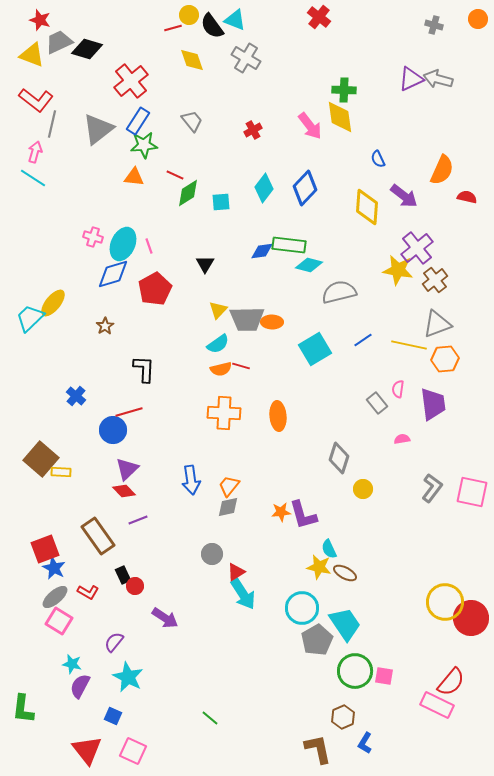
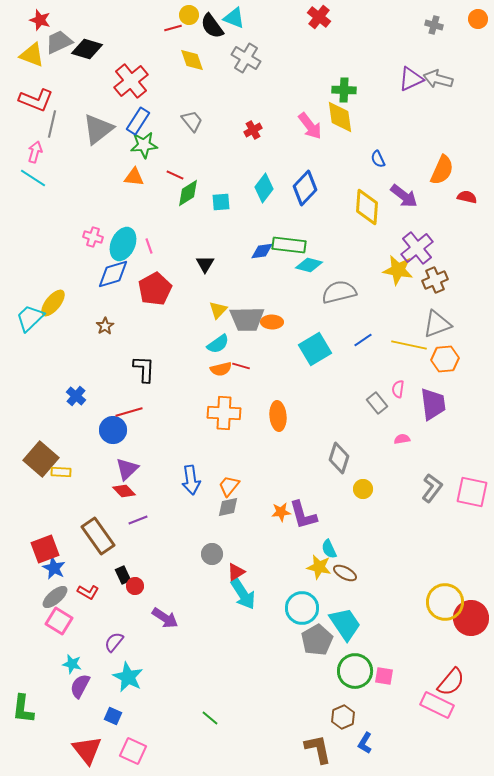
cyan triangle at (235, 20): moved 1 px left, 2 px up
red L-shape at (36, 100): rotated 16 degrees counterclockwise
brown cross at (435, 280): rotated 15 degrees clockwise
